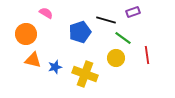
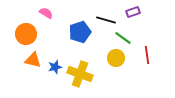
yellow cross: moved 5 px left
